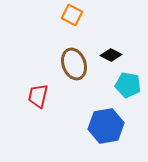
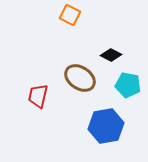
orange square: moved 2 px left
brown ellipse: moved 6 px right, 14 px down; rotated 36 degrees counterclockwise
